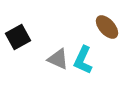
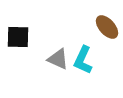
black square: rotated 30 degrees clockwise
